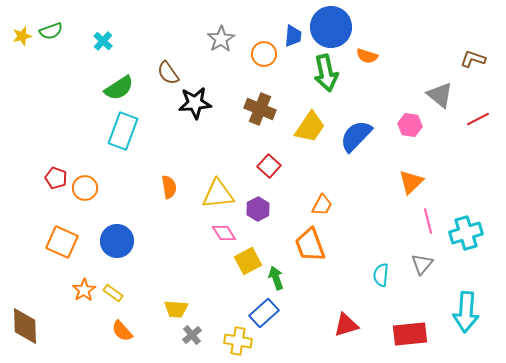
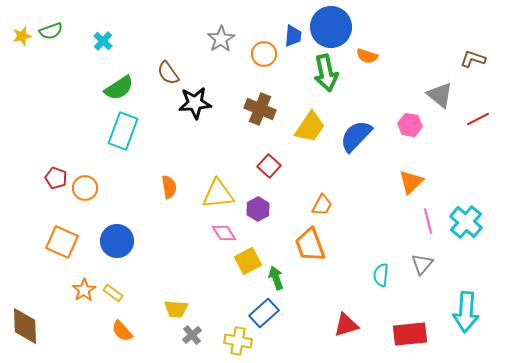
cyan cross at (466, 233): moved 11 px up; rotated 32 degrees counterclockwise
